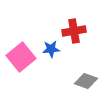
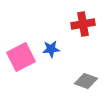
red cross: moved 9 px right, 7 px up
pink square: rotated 12 degrees clockwise
